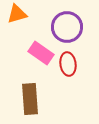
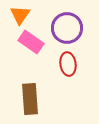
orange triangle: moved 3 px right, 1 px down; rotated 40 degrees counterclockwise
purple circle: moved 1 px down
pink rectangle: moved 10 px left, 11 px up
